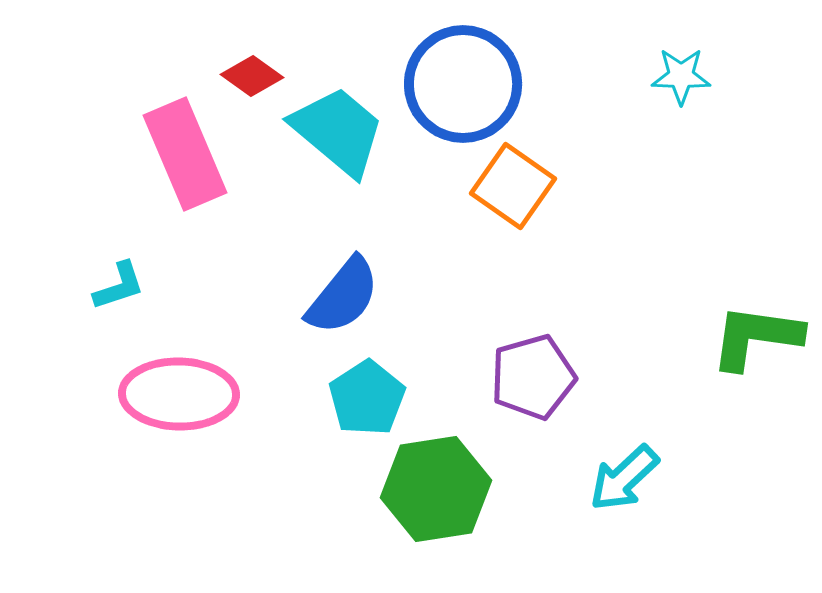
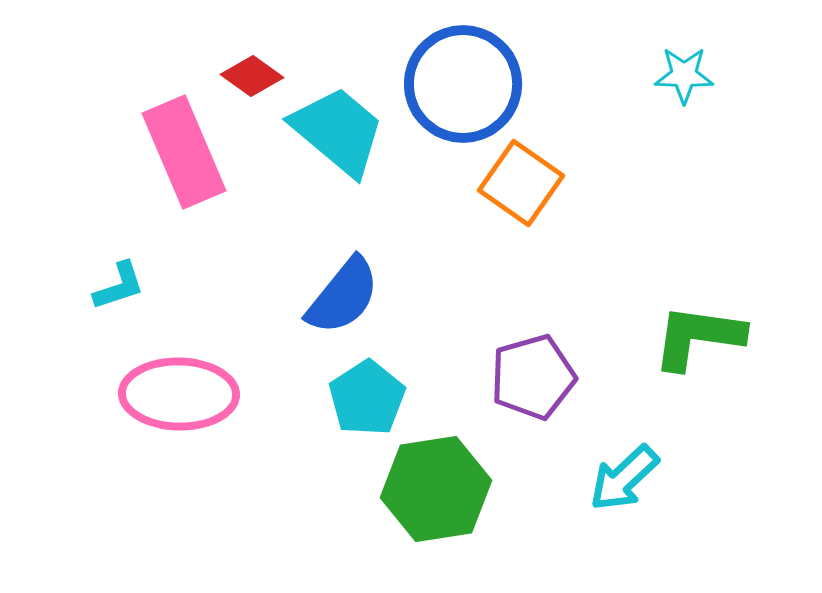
cyan star: moved 3 px right, 1 px up
pink rectangle: moved 1 px left, 2 px up
orange square: moved 8 px right, 3 px up
green L-shape: moved 58 px left
